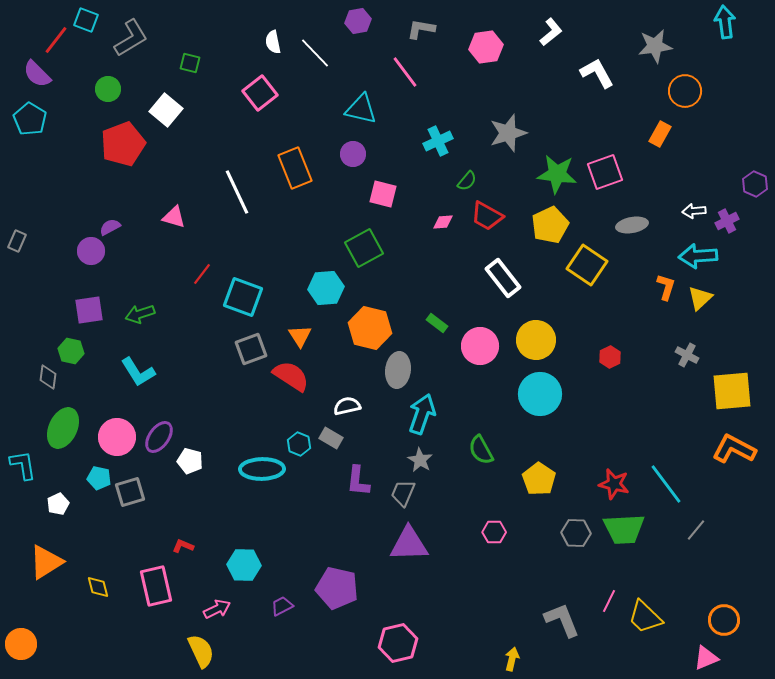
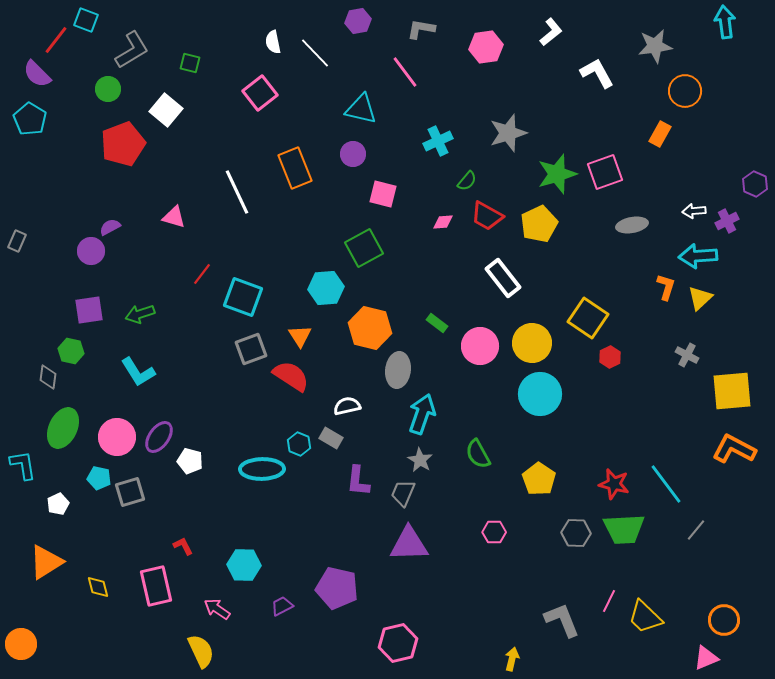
gray L-shape at (131, 38): moved 1 px right, 12 px down
green star at (557, 174): rotated 24 degrees counterclockwise
yellow pentagon at (550, 225): moved 11 px left, 1 px up
yellow square at (587, 265): moved 1 px right, 53 px down
yellow circle at (536, 340): moved 4 px left, 3 px down
green semicircle at (481, 450): moved 3 px left, 4 px down
red L-shape at (183, 546): rotated 40 degrees clockwise
pink arrow at (217, 609): rotated 120 degrees counterclockwise
